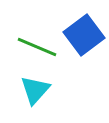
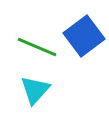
blue square: moved 1 px down
